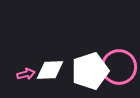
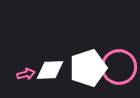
white pentagon: moved 2 px left, 3 px up
